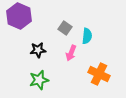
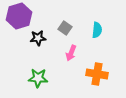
purple hexagon: rotated 20 degrees clockwise
cyan semicircle: moved 10 px right, 6 px up
black star: moved 12 px up
orange cross: moved 2 px left; rotated 15 degrees counterclockwise
green star: moved 1 px left, 2 px up; rotated 18 degrees clockwise
